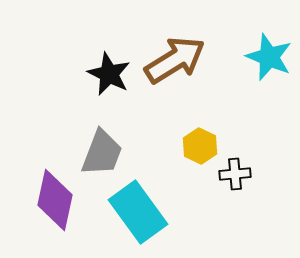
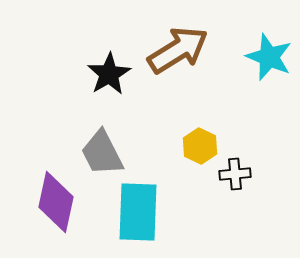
brown arrow: moved 3 px right, 10 px up
black star: rotated 15 degrees clockwise
gray trapezoid: rotated 132 degrees clockwise
purple diamond: moved 1 px right, 2 px down
cyan rectangle: rotated 38 degrees clockwise
